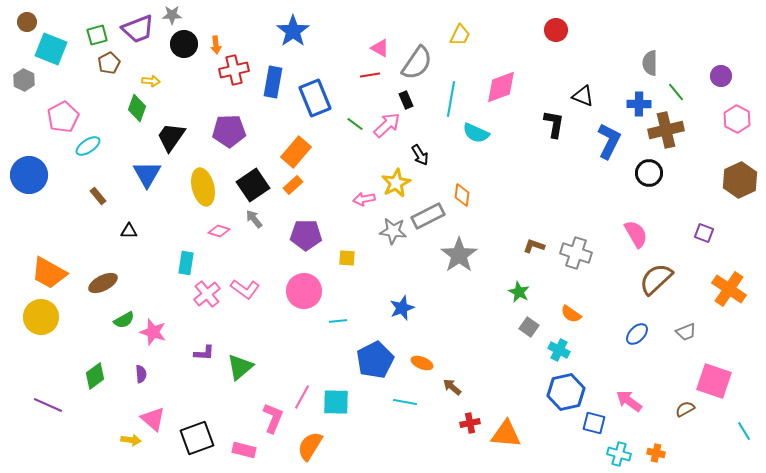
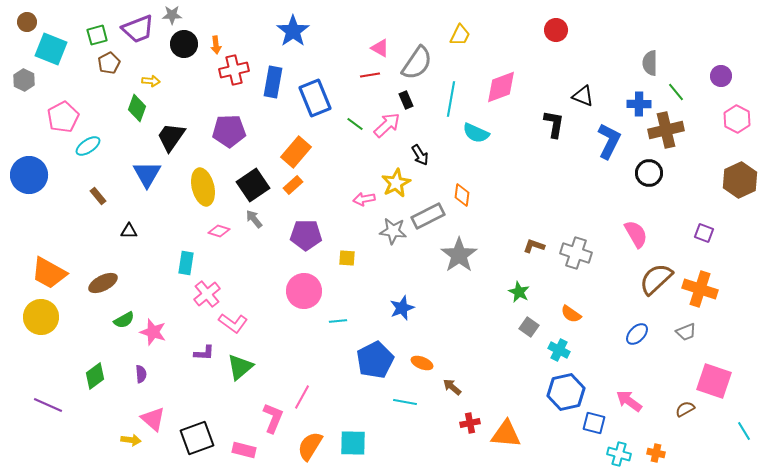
pink L-shape at (245, 289): moved 12 px left, 34 px down
orange cross at (729, 289): moved 29 px left; rotated 16 degrees counterclockwise
cyan square at (336, 402): moved 17 px right, 41 px down
